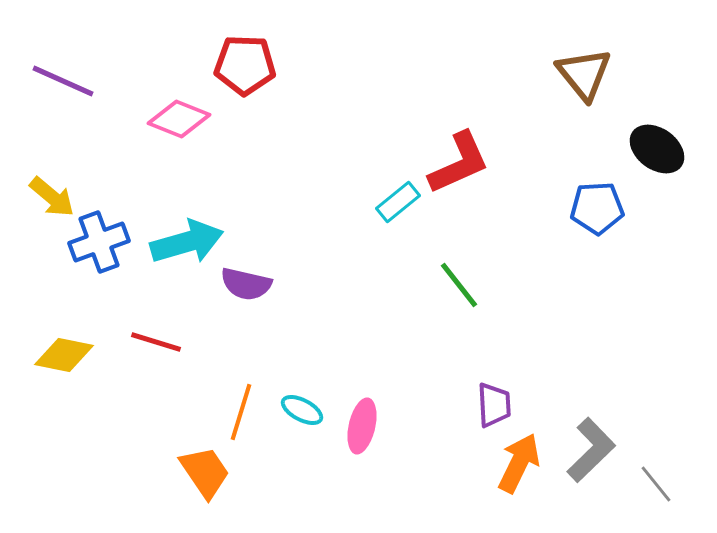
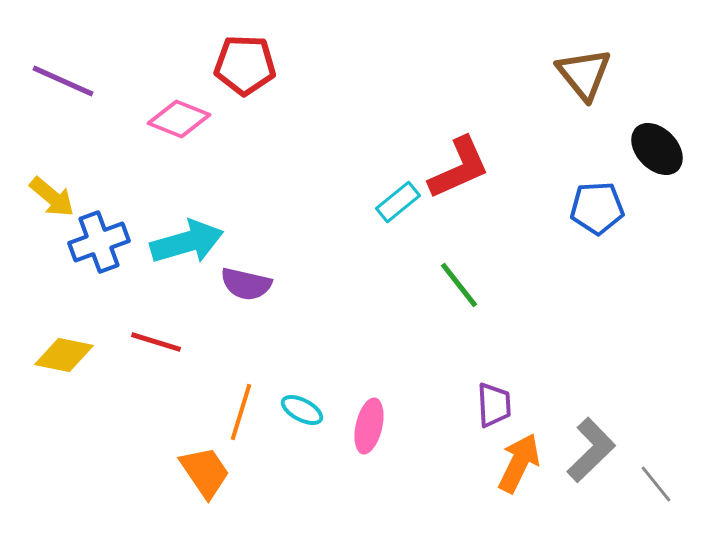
black ellipse: rotated 10 degrees clockwise
red L-shape: moved 5 px down
pink ellipse: moved 7 px right
